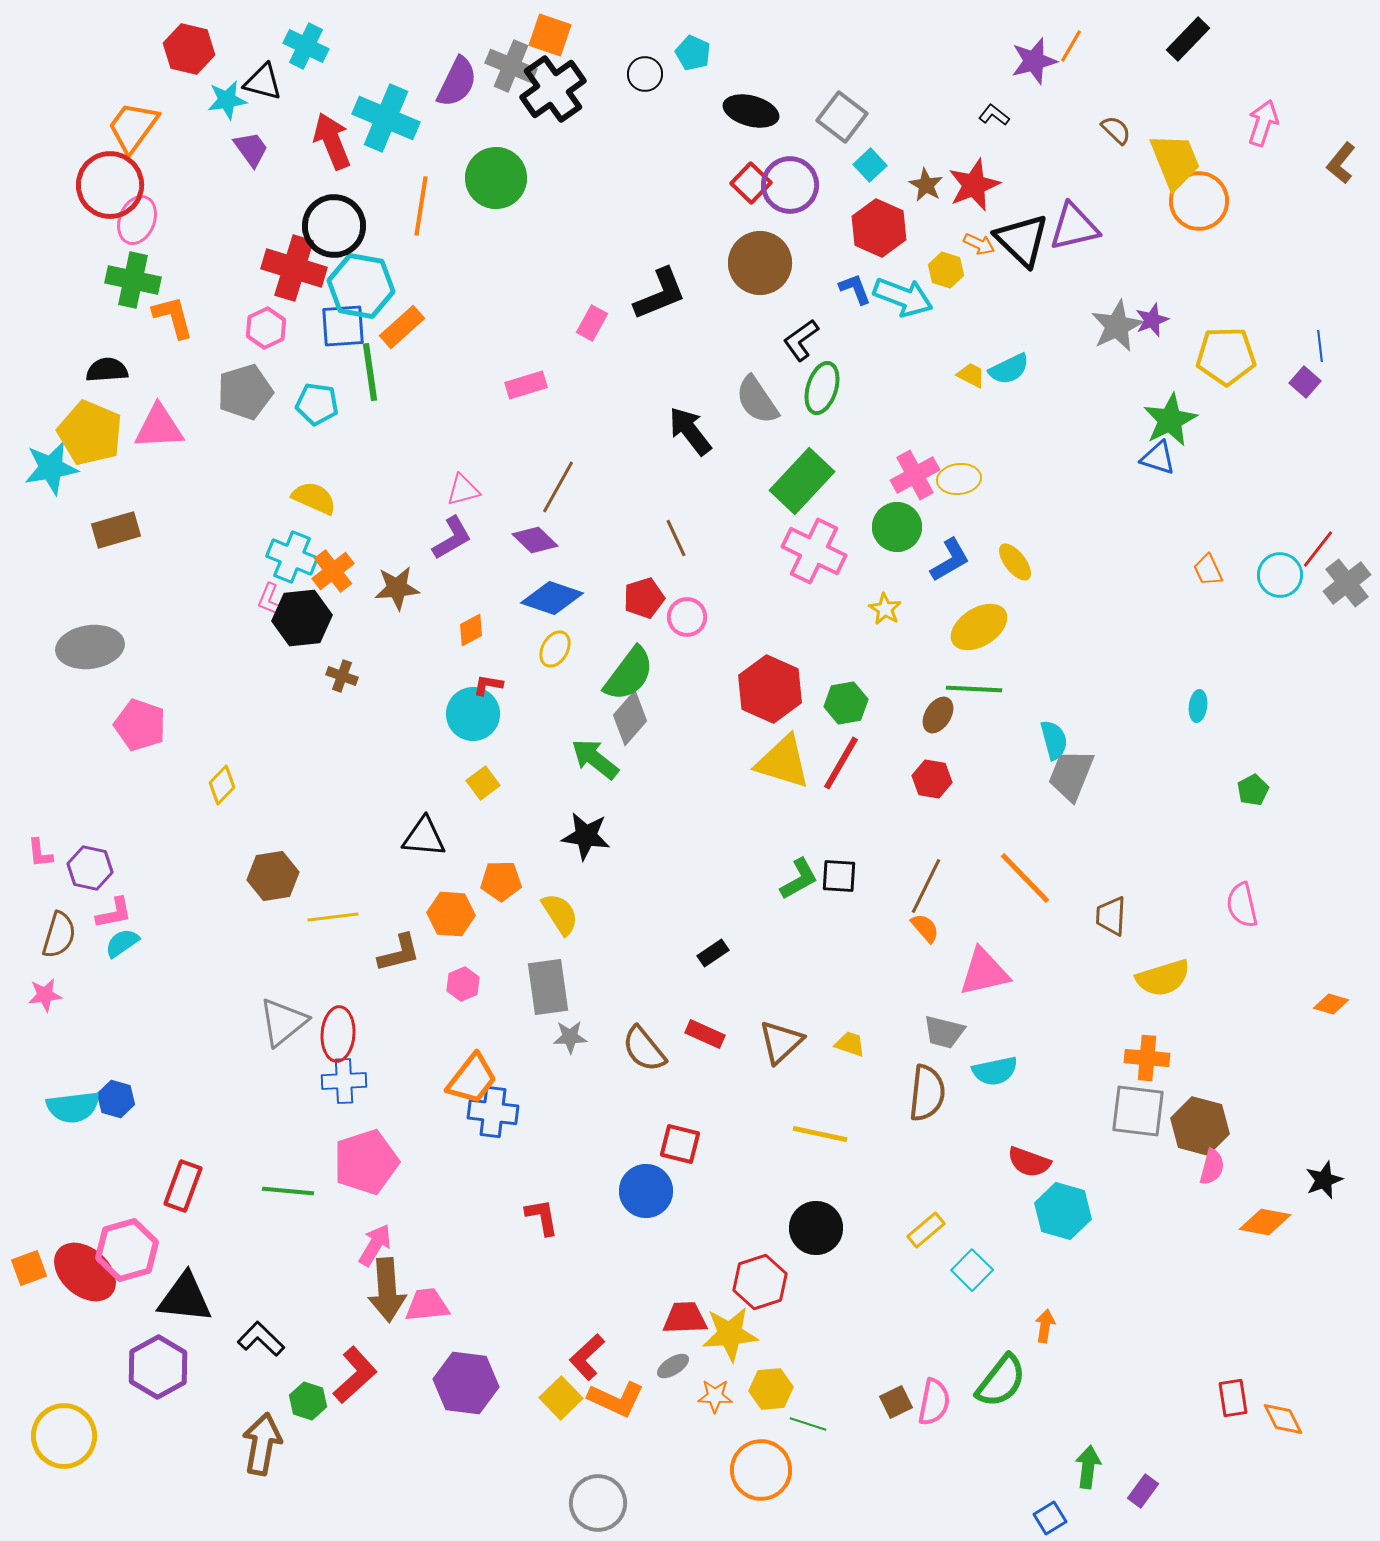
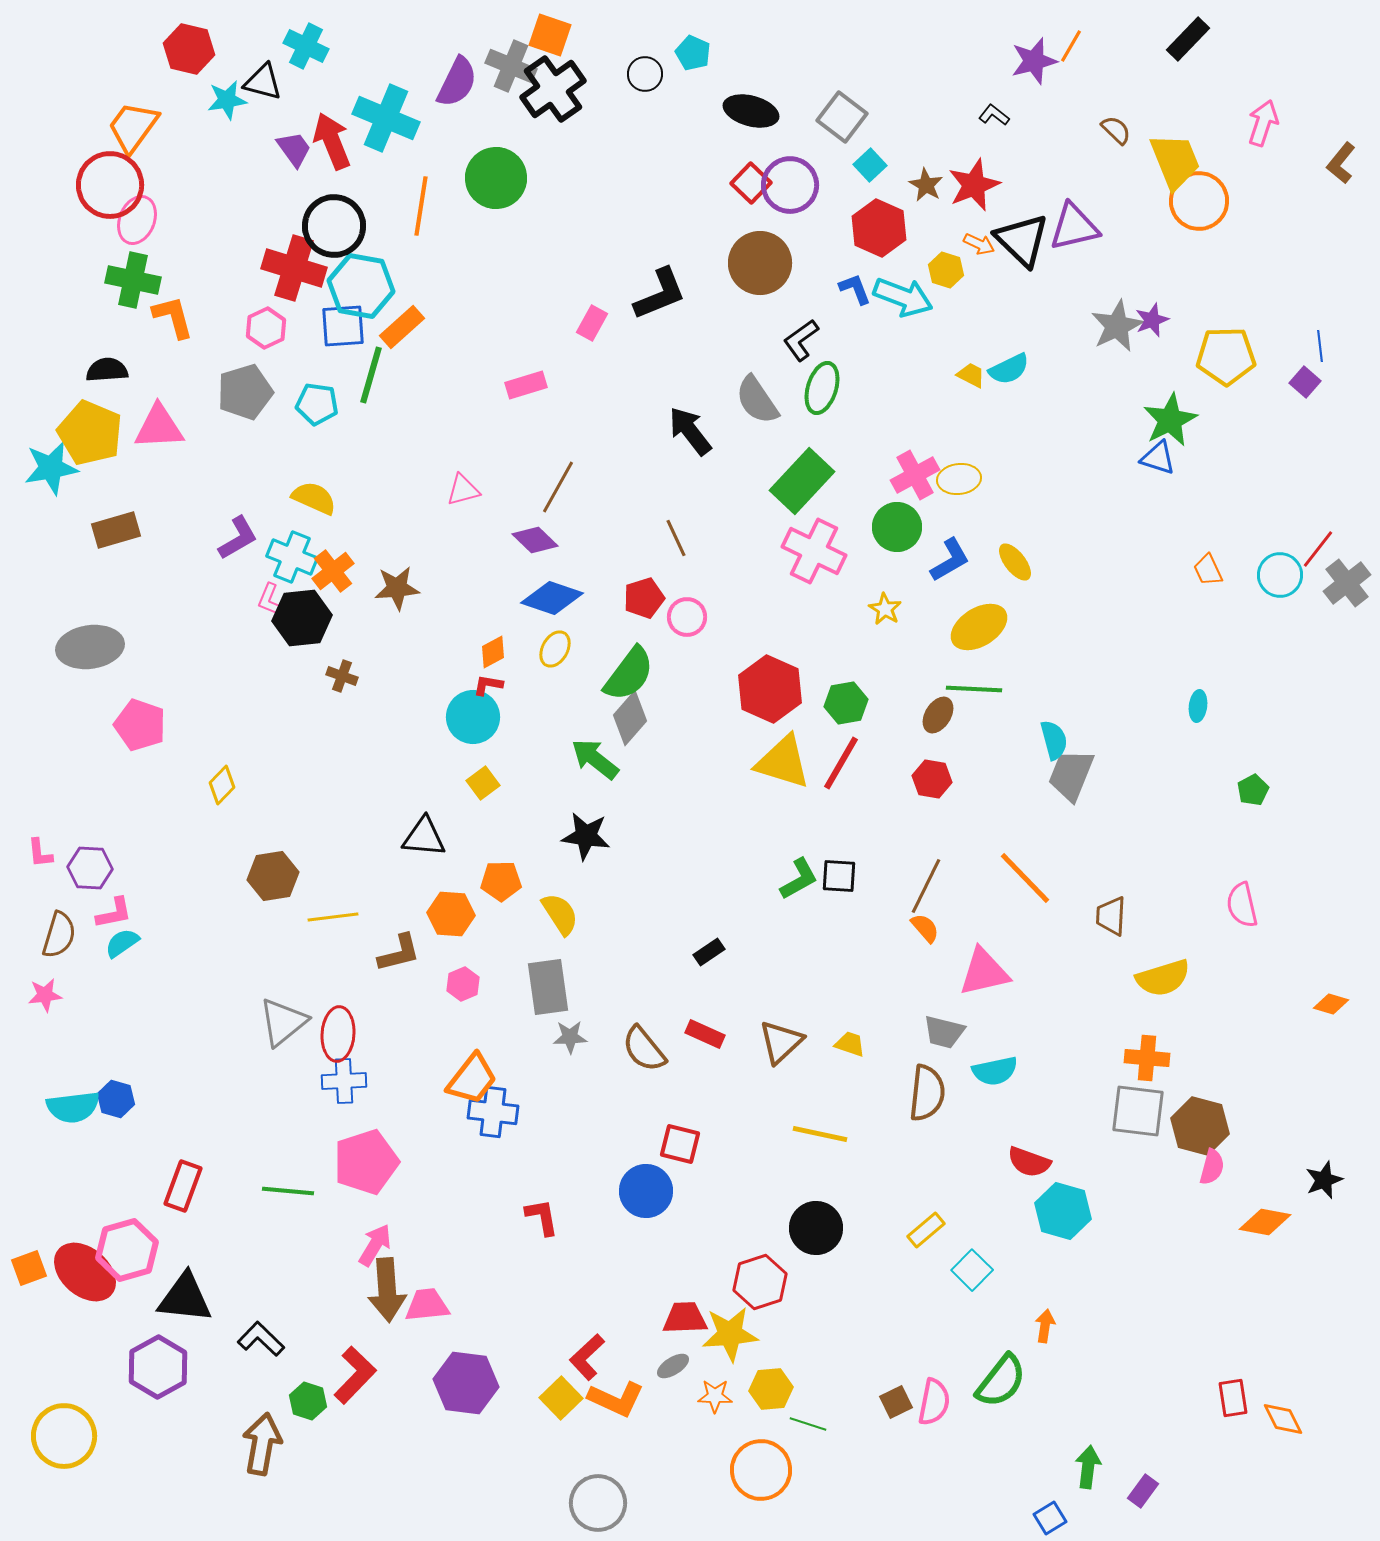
purple trapezoid at (251, 149): moved 43 px right
green line at (370, 372): moved 1 px right, 3 px down; rotated 24 degrees clockwise
purple L-shape at (452, 538): moved 214 px left
orange diamond at (471, 630): moved 22 px right, 22 px down
cyan circle at (473, 714): moved 3 px down
purple hexagon at (90, 868): rotated 9 degrees counterclockwise
black rectangle at (713, 953): moved 4 px left, 1 px up
red L-shape at (355, 1375): rotated 4 degrees counterclockwise
